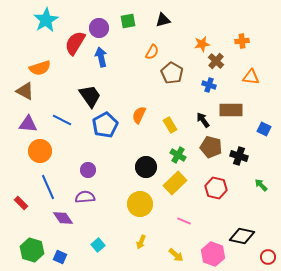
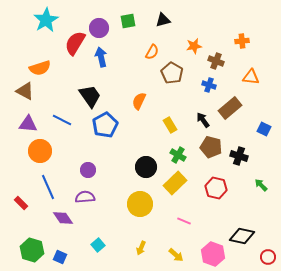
orange star at (202, 44): moved 8 px left, 2 px down
brown cross at (216, 61): rotated 21 degrees counterclockwise
brown rectangle at (231, 110): moved 1 px left, 2 px up; rotated 40 degrees counterclockwise
orange semicircle at (139, 115): moved 14 px up
yellow arrow at (141, 242): moved 6 px down
